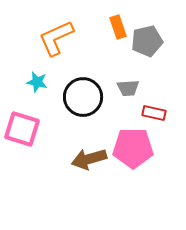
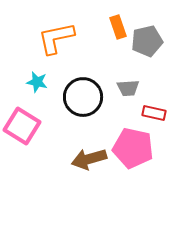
orange L-shape: rotated 12 degrees clockwise
pink square: moved 3 px up; rotated 15 degrees clockwise
pink pentagon: rotated 12 degrees clockwise
